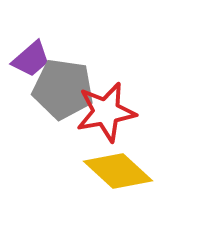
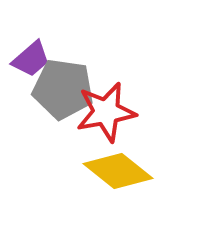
yellow diamond: rotated 4 degrees counterclockwise
